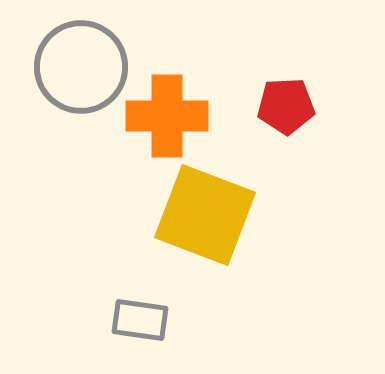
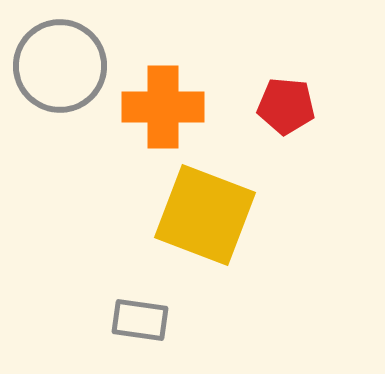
gray circle: moved 21 px left, 1 px up
red pentagon: rotated 8 degrees clockwise
orange cross: moved 4 px left, 9 px up
